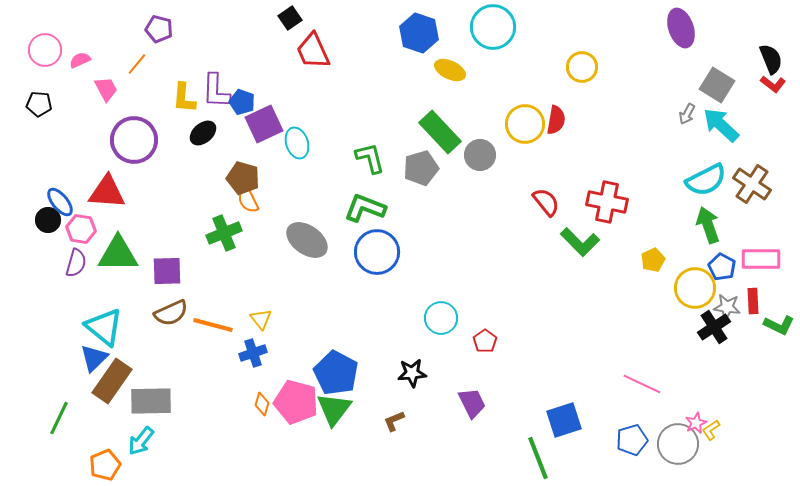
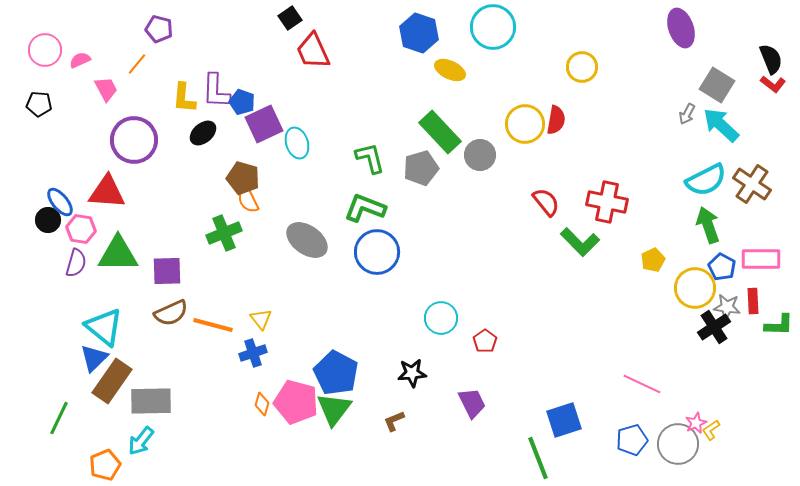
green L-shape at (779, 325): rotated 24 degrees counterclockwise
